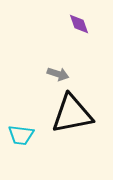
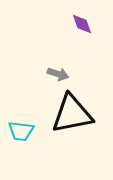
purple diamond: moved 3 px right
cyan trapezoid: moved 4 px up
